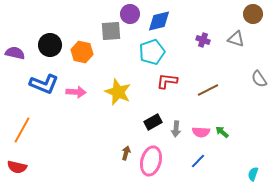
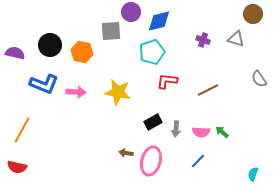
purple circle: moved 1 px right, 2 px up
yellow star: rotated 12 degrees counterclockwise
brown arrow: rotated 96 degrees counterclockwise
